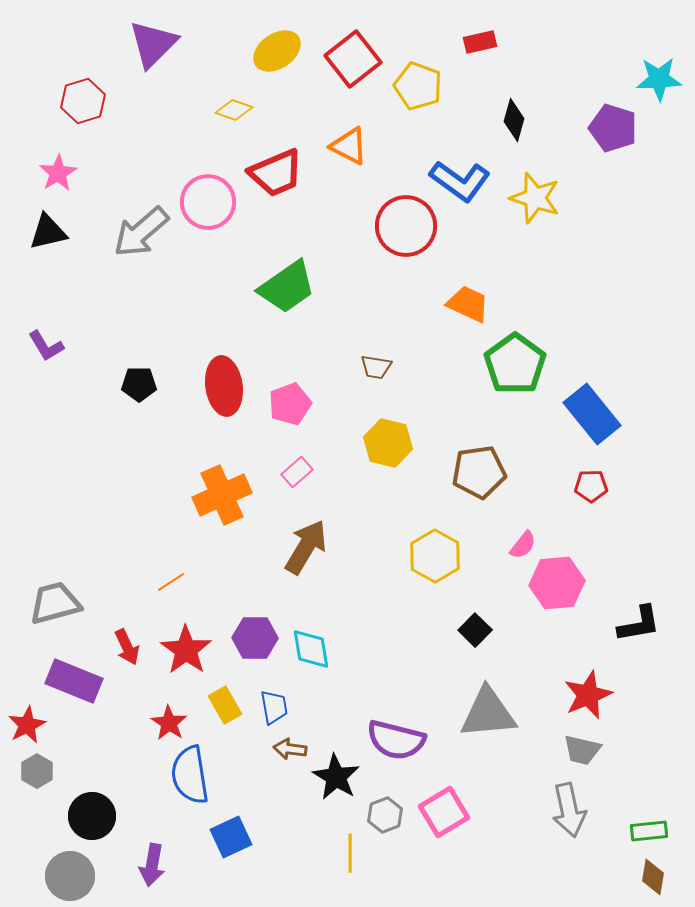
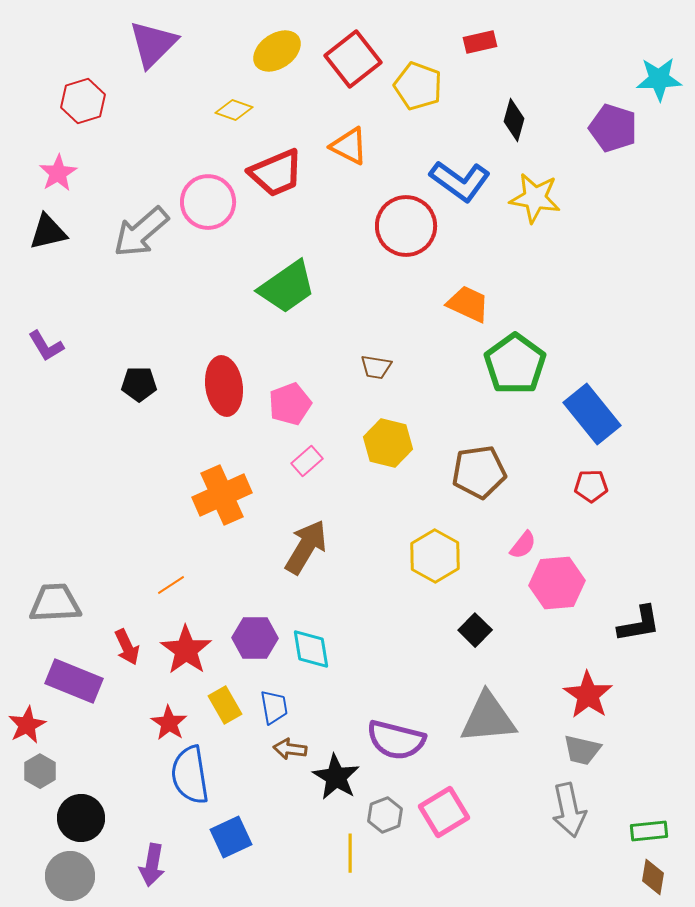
yellow star at (535, 198): rotated 9 degrees counterclockwise
pink rectangle at (297, 472): moved 10 px right, 11 px up
orange line at (171, 582): moved 3 px down
gray trapezoid at (55, 603): rotated 12 degrees clockwise
red star at (588, 695): rotated 15 degrees counterclockwise
gray triangle at (488, 713): moved 5 px down
gray hexagon at (37, 771): moved 3 px right
black circle at (92, 816): moved 11 px left, 2 px down
